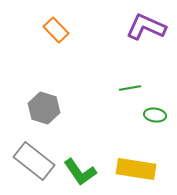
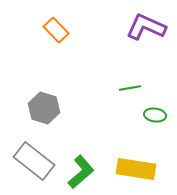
green L-shape: moved 1 px right; rotated 96 degrees counterclockwise
